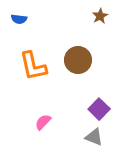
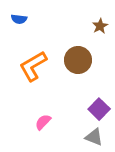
brown star: moved 10 px down
orange L-shape: rotated 72 degrees clockwise
